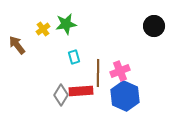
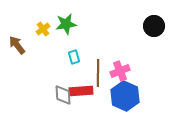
gray diamond: moved 2 px right; rotated 35 degrees counterclockwise
